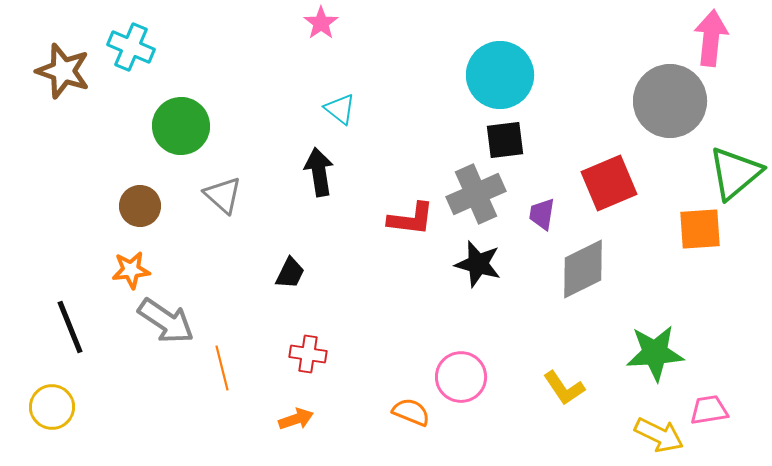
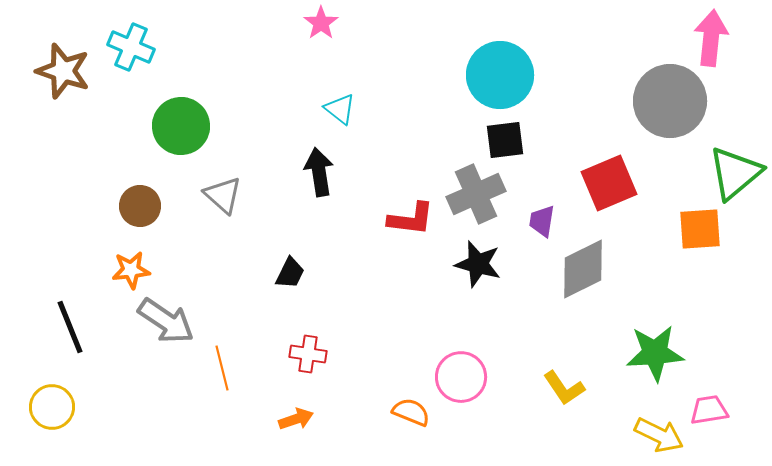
purple trapezoid: moved 7 px down
